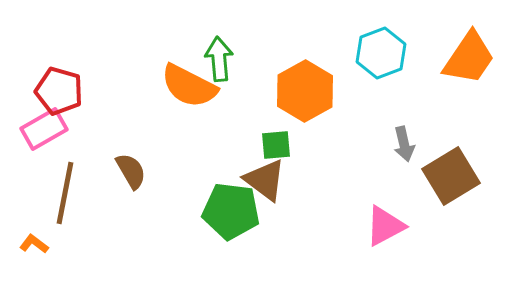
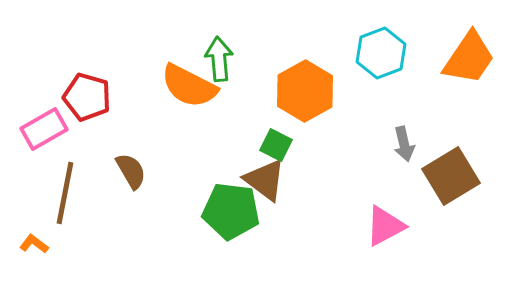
red pentagon: moved 28 px right, 6 px down
green square: rotated 32 degrees clockwise
